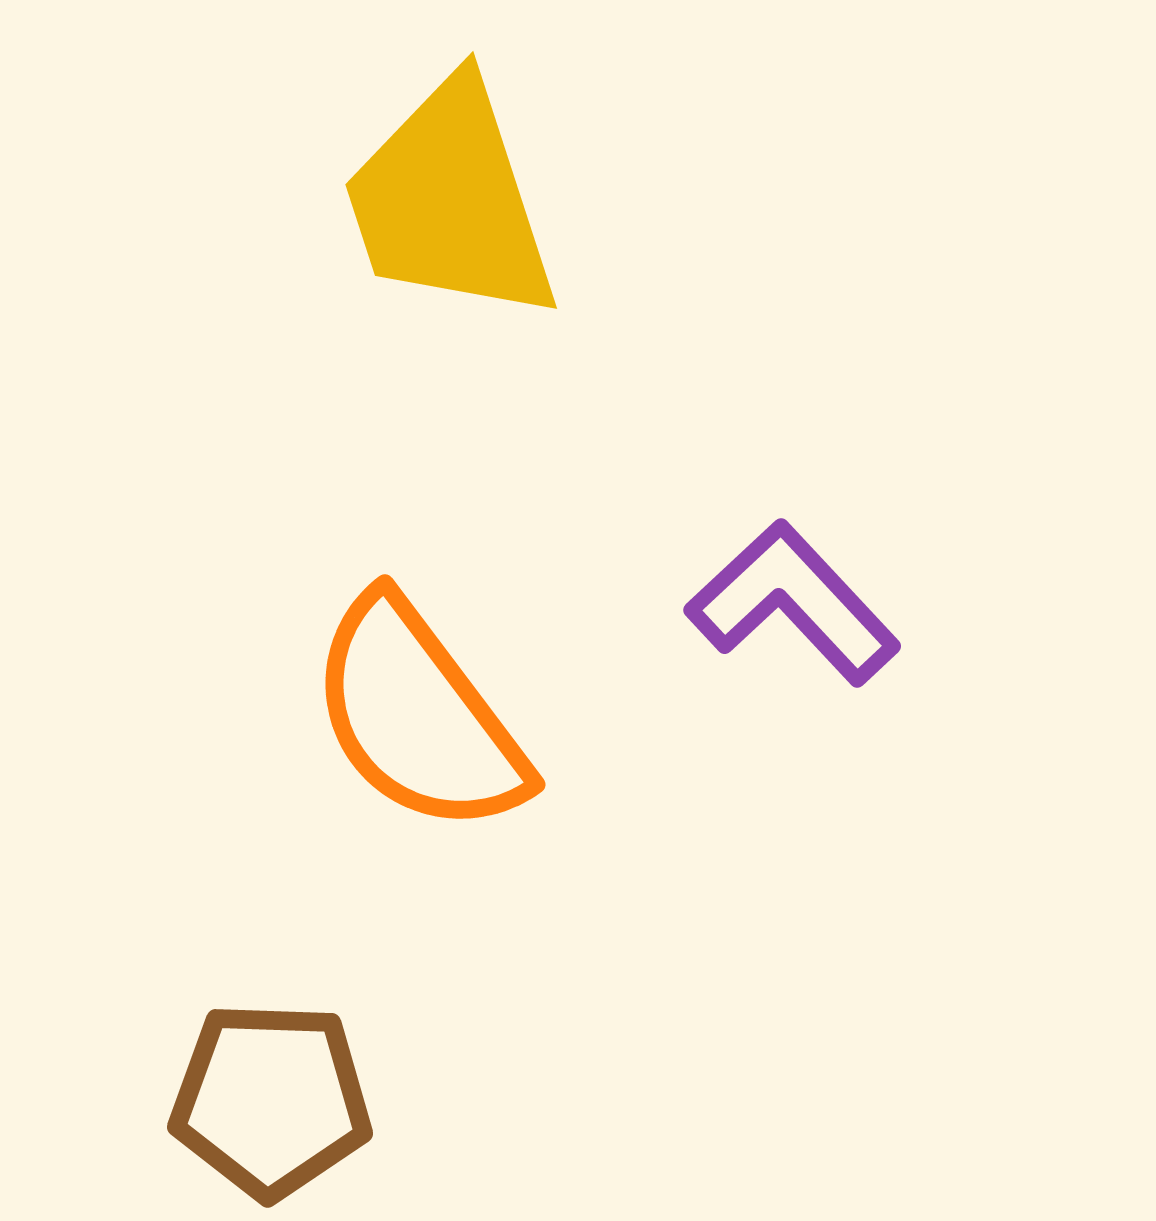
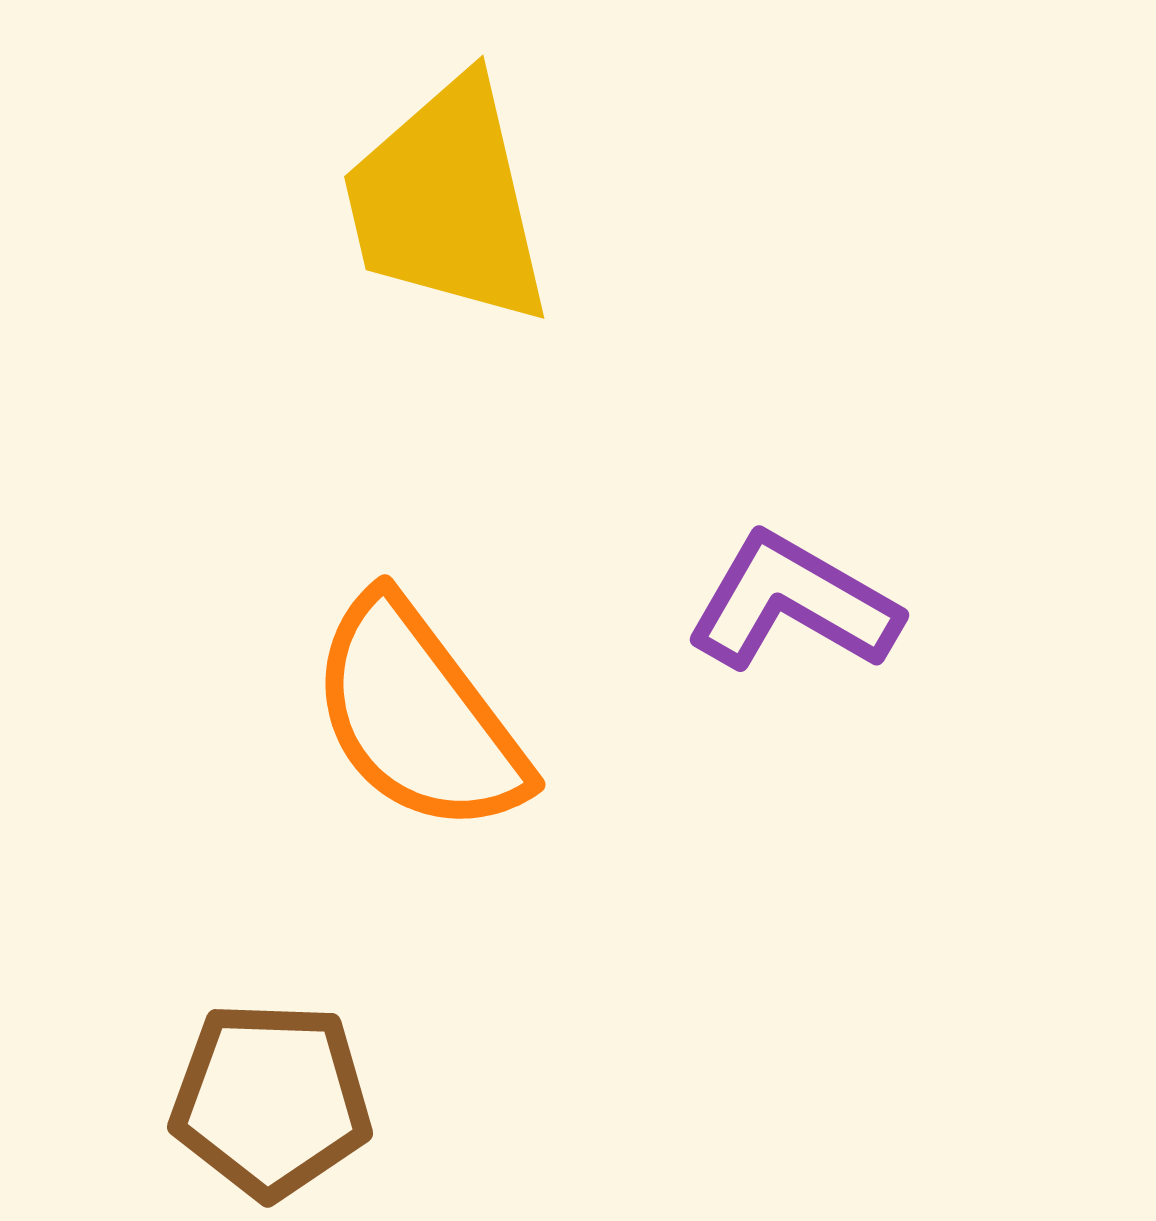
yellow trapezoid: moved 3 px left, 1 px down; rotated 5 degrees clockwise
purple L-shape: rotated 17 degrees counterclockwise
